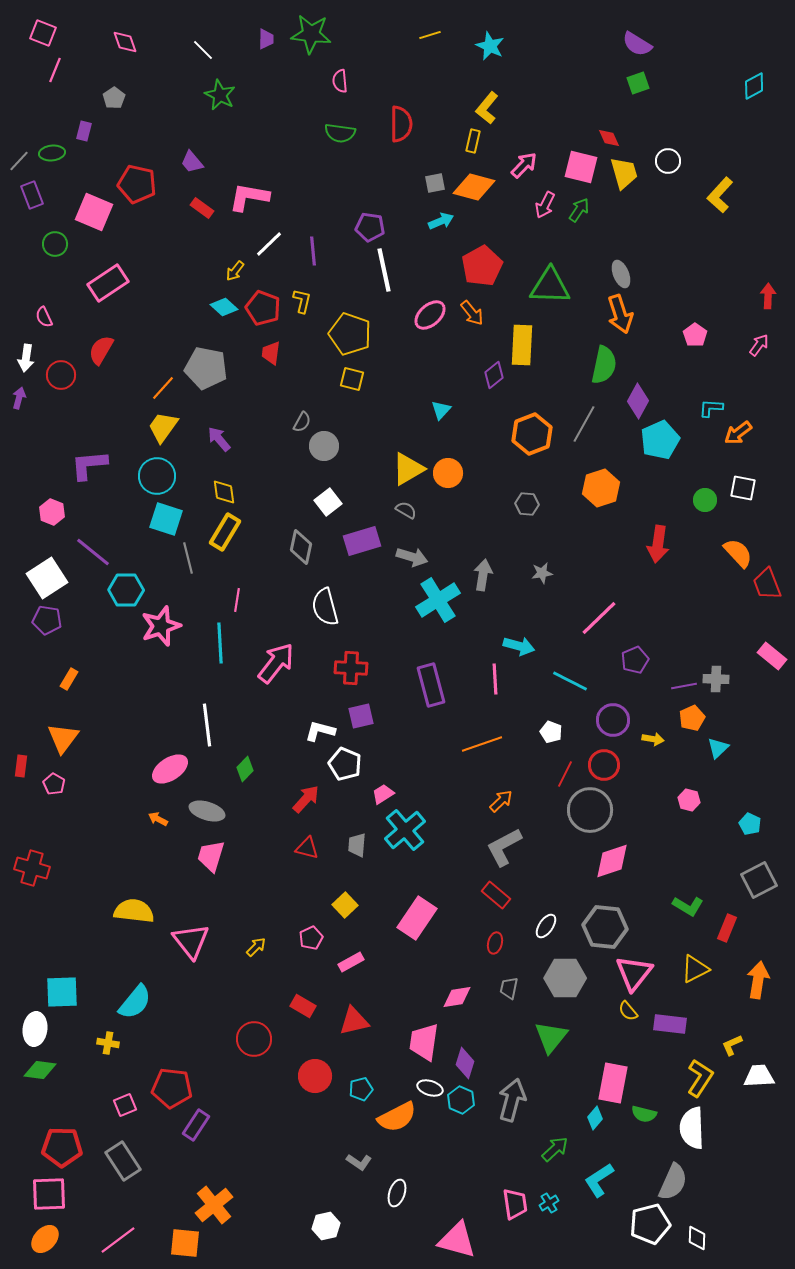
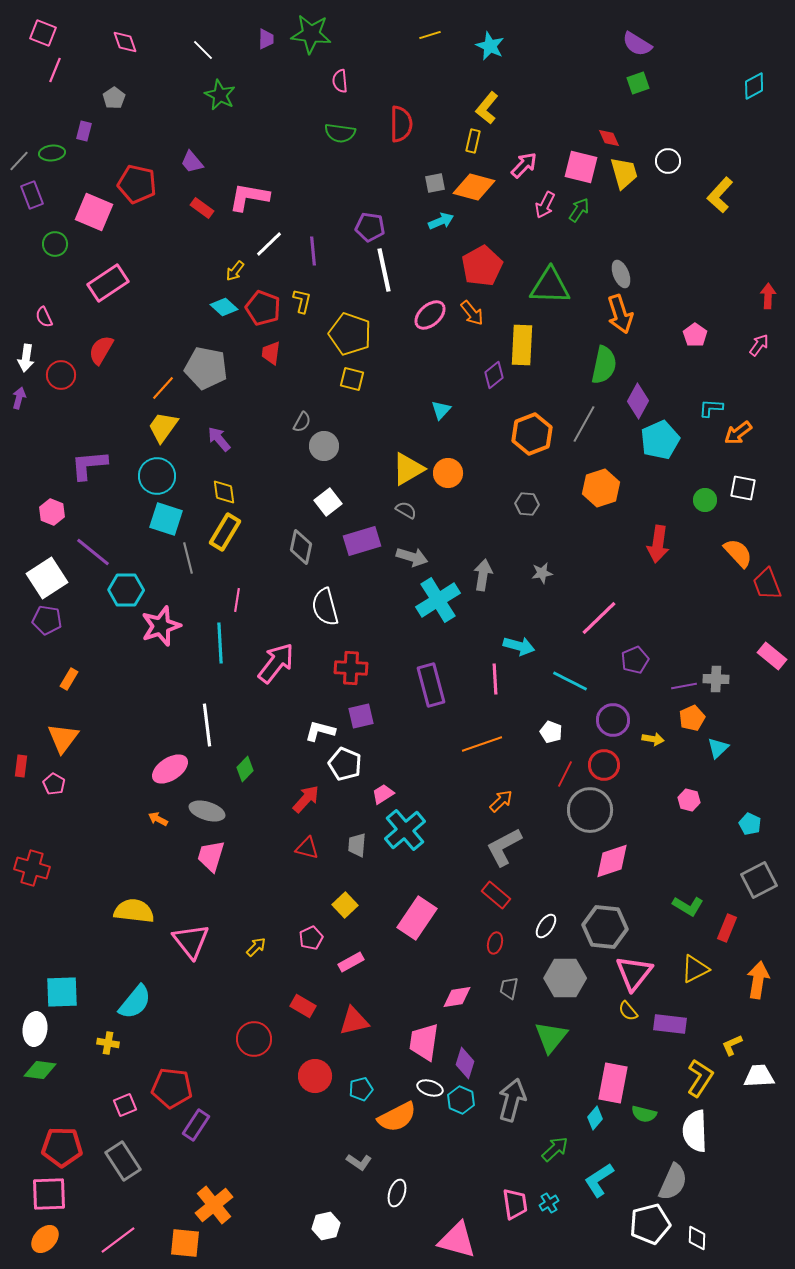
white semicircle at (692, 1128): moved 3 px right, 3 px down
